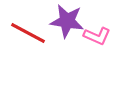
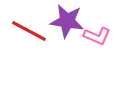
red line: moved 1 px right, 2 px up
